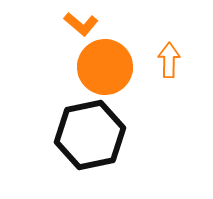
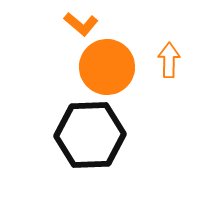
orange circle: moved 2 px right
black hexagon: rotated 10 degrees clockwise
